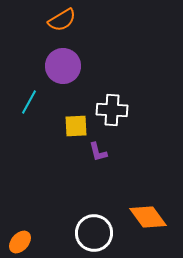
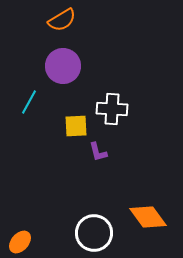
white cross: moved 1 px up
